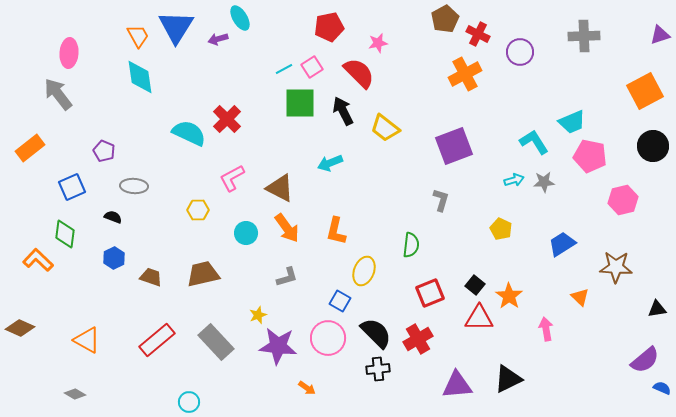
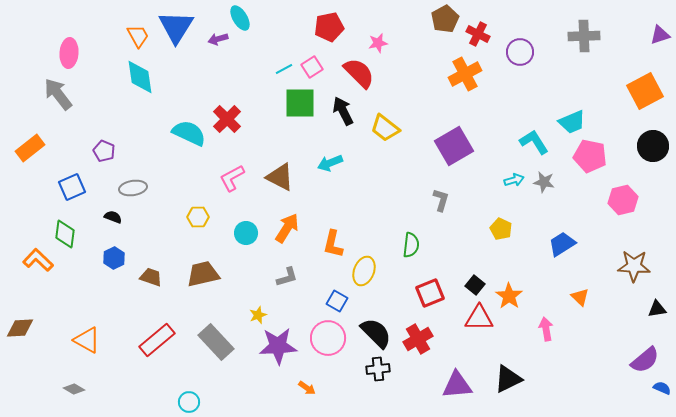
purple square at (454, 146): rotated 9 degrees counterclockwise
gray star at (544, 182): rotated 15 degrees clockwise
gray ellipse at (134, 186): moved 1 px left, 2 px down; rotated 12 degrees counterclockwise
brown triangle at (280, 188): moved 11 px up
yellow hexagon at (198, 210): moved 7 px down
orange arrow at (287, 228): rotated 112 degrees counterclockwise
orange L-shape at (336, 231): moved 3 px left, 13 px down
brown star at (616, 267): moved 18 px right, 1 px up
blue square at (340, 301): moved 3 px left
brown diamond at (20, 328): rotated 28 degrees counterclockwise
purple star at (278, 346): rotated 9 degrees counterclockwise
gray diamond at (75, 394): moved 1 px left, 5 px up
